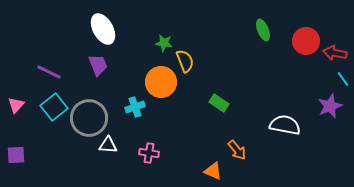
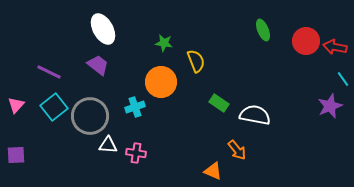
red arrow: moved 6 px up
yellow semicircle: moved 11 px right
purple trapezoid: rotated 30 degrees counterclockwise
gray circle: moved 1 px right, 2 px up
white semicircle: moved 30 px left, 10 px up
pink cross: moved 13 px left
